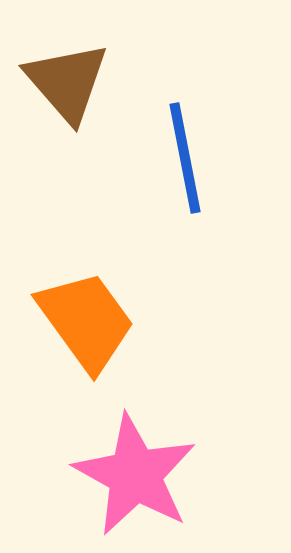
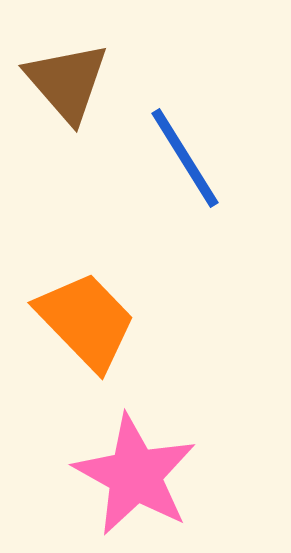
blue line: rotated 21 degrees counterclockwise
orange trapezoid: rotated 8 degrees counterclockwise
